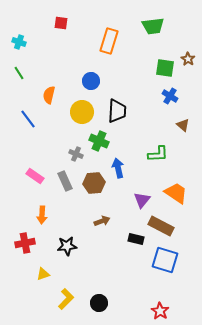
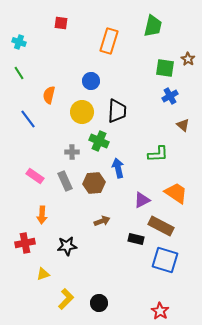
green trapezoid: rotated 70 degrees counterclockwise
blue cross: rotated 28 degrees clockwise
gray cross: moved 4 px left, 2 px up; rotated 24 degrees counterclockwise
purple triangle: rotated 24 degrees clockwise
